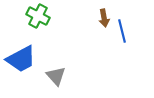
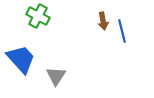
brown arrow: moved 1 px left, 3 px down
blue trapezoid: rotated 104 degrees counterclockwise
gray triangle: rotated 15 degrees clockwise
